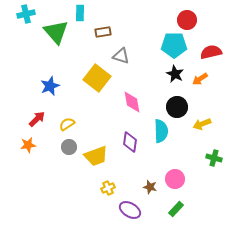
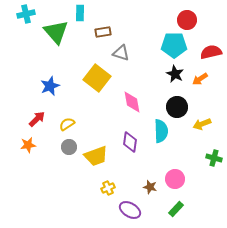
gray triangle: moved 3 px up
